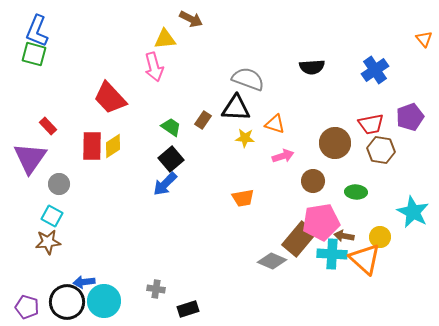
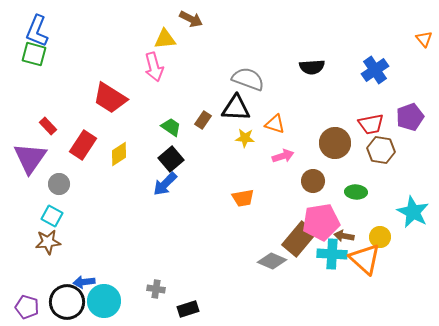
red trapezoid at (110, 98): rotated 15 degrees counterclockwise
red rectangle at (92, 146): moved 9 px left, 1 px up; rotated 32 degrees clockwise
yellow diamond at (113, 146): moved 6 px right, 8 px down
